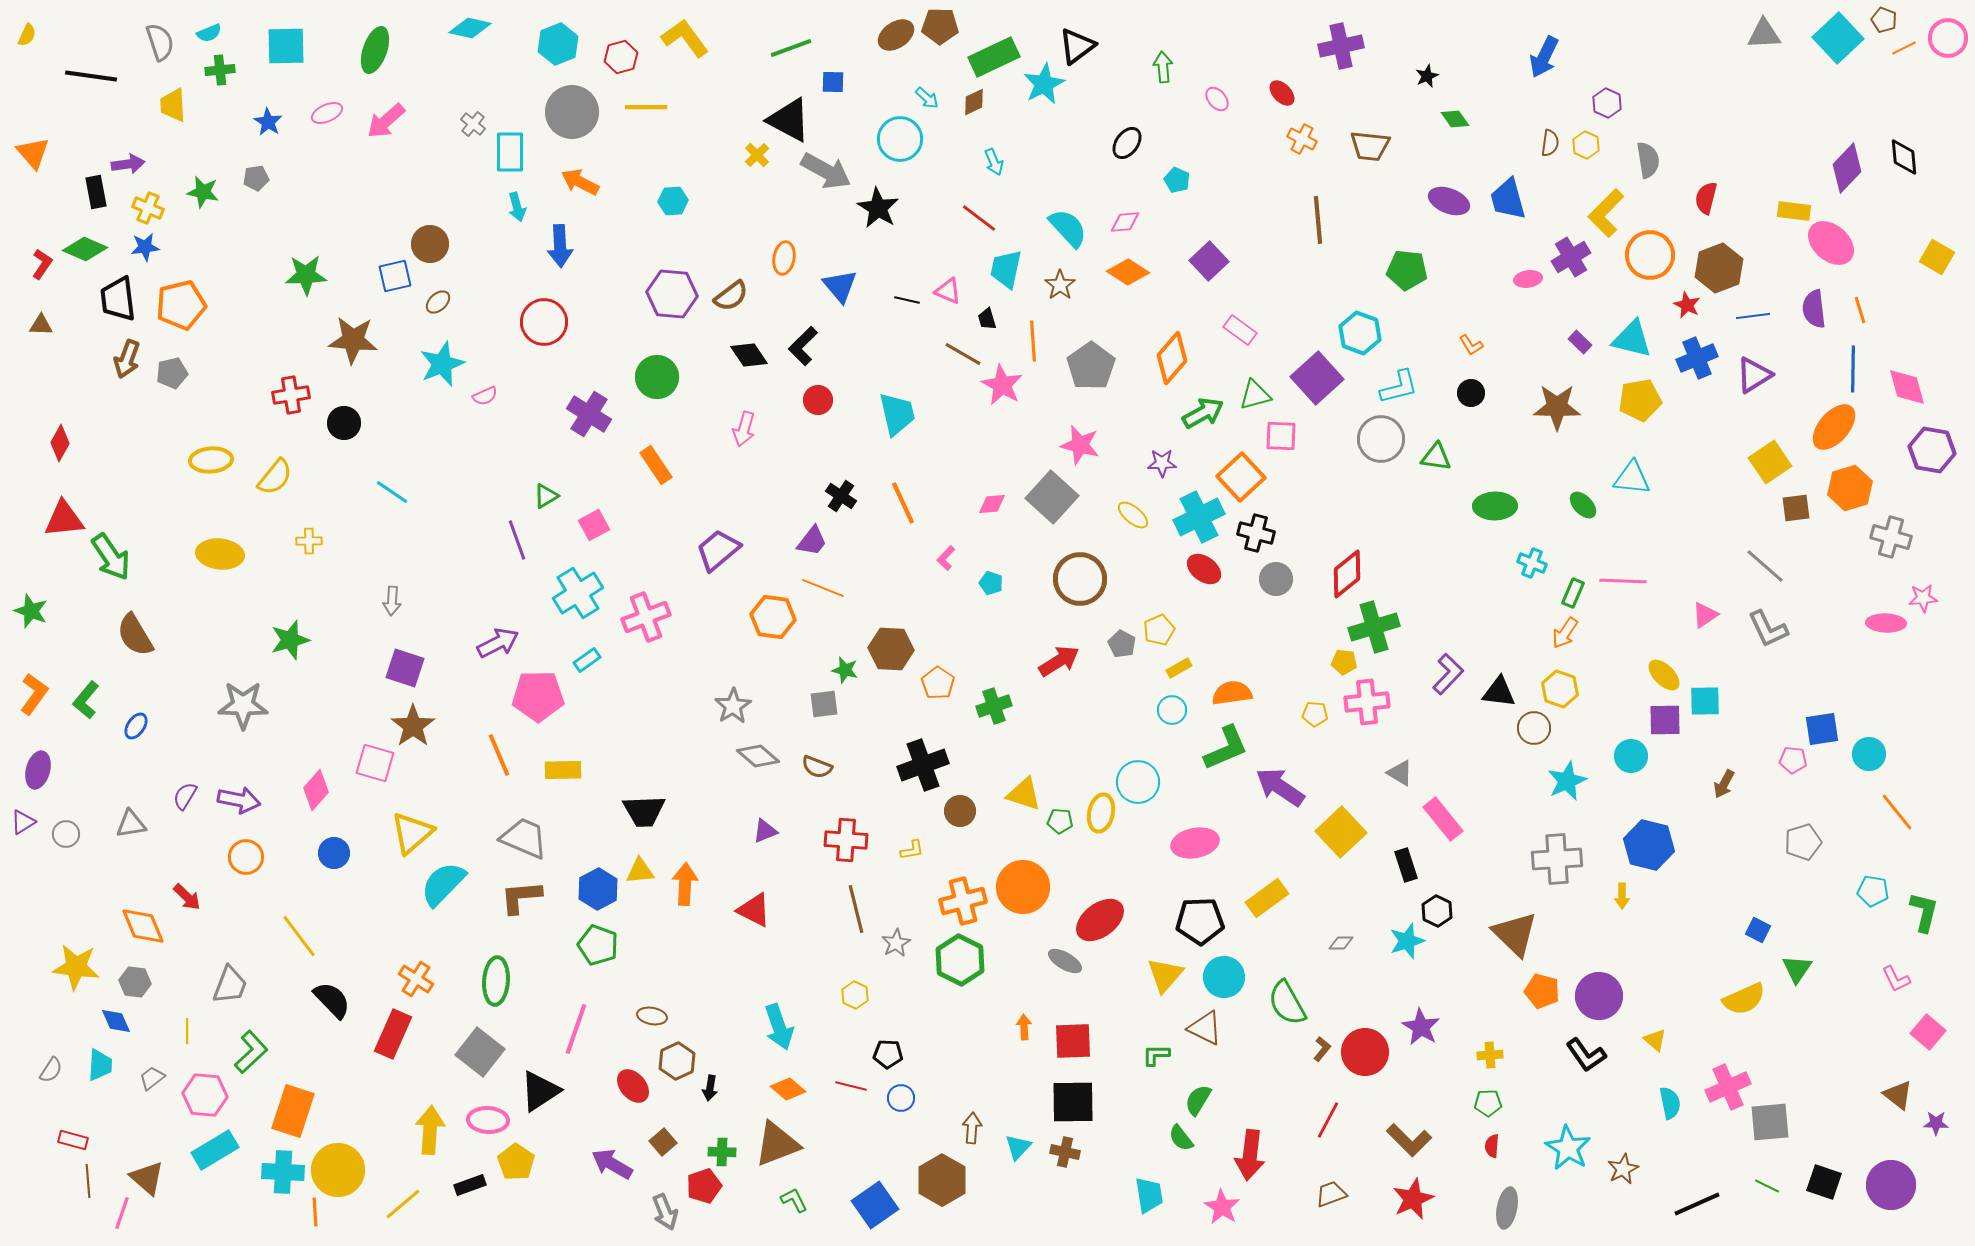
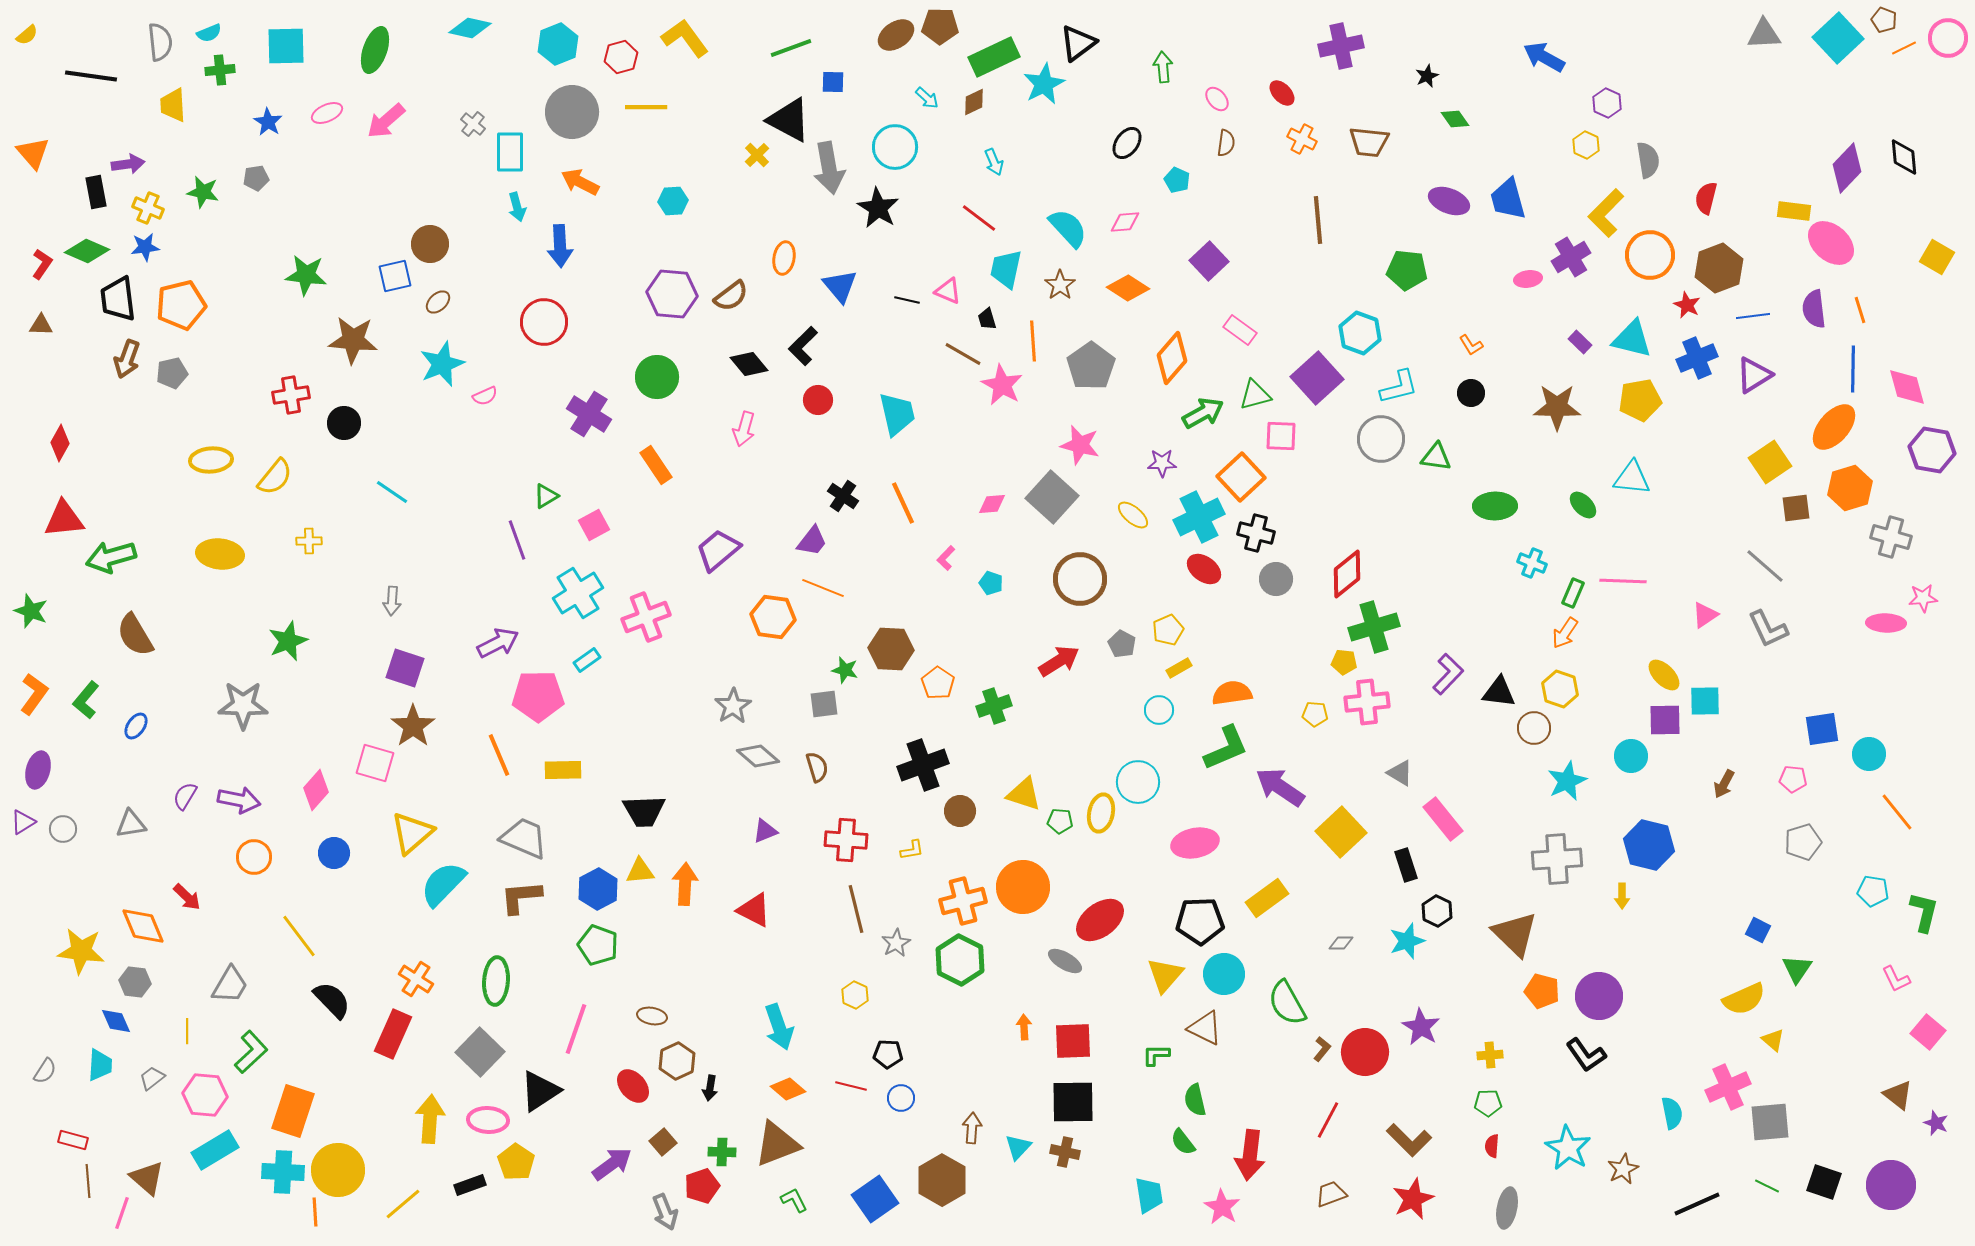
yellow semicircle at (27, 35): rotated 25 degrees clockwise
gray semicircle at (160, 42): rotated 12 degrees clockwise
black triangle at (1077, 46): moved 1 px right, 3 px up
blue arrow at (1544, 57): rotated 93 degrees clockwise
cyan circle at (900, 139): moved 5 px left, 8 px down
brown semicircle at (1550, 143): moved 324 px left
brown trapezoid at (1370, 146): moved 1 px left, 4 px up
gray arrow at (826, 171): moved 3 px right, 3 px up; rotated 51 degrees clockwise
green diamond at (85, 249): moved 2 px right, 2 px down
orange diamond at (1128, 272): moved 16 px down
green star at (306, 275): rotated 9 degrees clockwise
black diamond at (749, 355): moved 9 px down; rotated 6 degrees counterclockwise
black cross at (841, 496): moved 2 px right
green arrow at (111, 557): rotated 108 degrees clockwise
yellow pentagon at (1159, 630): moved 9 px right
green star at (290, 640): moved 2 px left, 1 px down; rotated 6 degrees counterclockwise
cyan circle at (1172, 710): moved 13 px left
pink pentagon at (1793, 760): moved 19 px down
brown semicircle at (817, 767): rotated 128 degrees counterclockwise
gray circle at (66, 834): moved 3 px left, 5 px up
orange circle at (246, 857): moved 8 px right
yellow star at (76, 967): moved 5 px right, 16 px up
cyan circle at (1224, 977): moved 3 px up
gray trapezoid at (230, 985): rotated 9 degrees clockwise
yellow triangle at (1655, 1040): moved 118 px right
gray square at (480, 1052): rotated 6 degrees clockwise
gray semicircle at (51, 1070): moved 6 px left, 1 px down
green semicircle at (1198, 1100): moved 3 px left; rotated 44 degrees counterclockwise
cyan semicircle at (1670, 1103): moved 2 px right, 10 px down
purple star at (1936, 1123): rotated 20 degrees clockwise
yellow arrow at (430, 1130): moved 11 px up
green semicircle at (1181, 1138): moved 2 px right, 4 px down
purple arrow at (612, 1164): rotated 114 degrees clockwise
red pentagon at (704, 1186): moved 2 px left
blue square at (875, 1205): moved 6 px up
